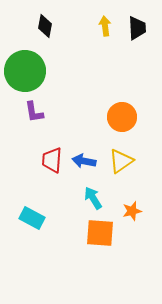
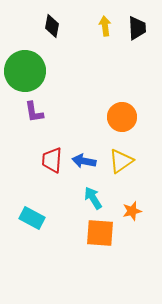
black diamond: moved 7 px right
